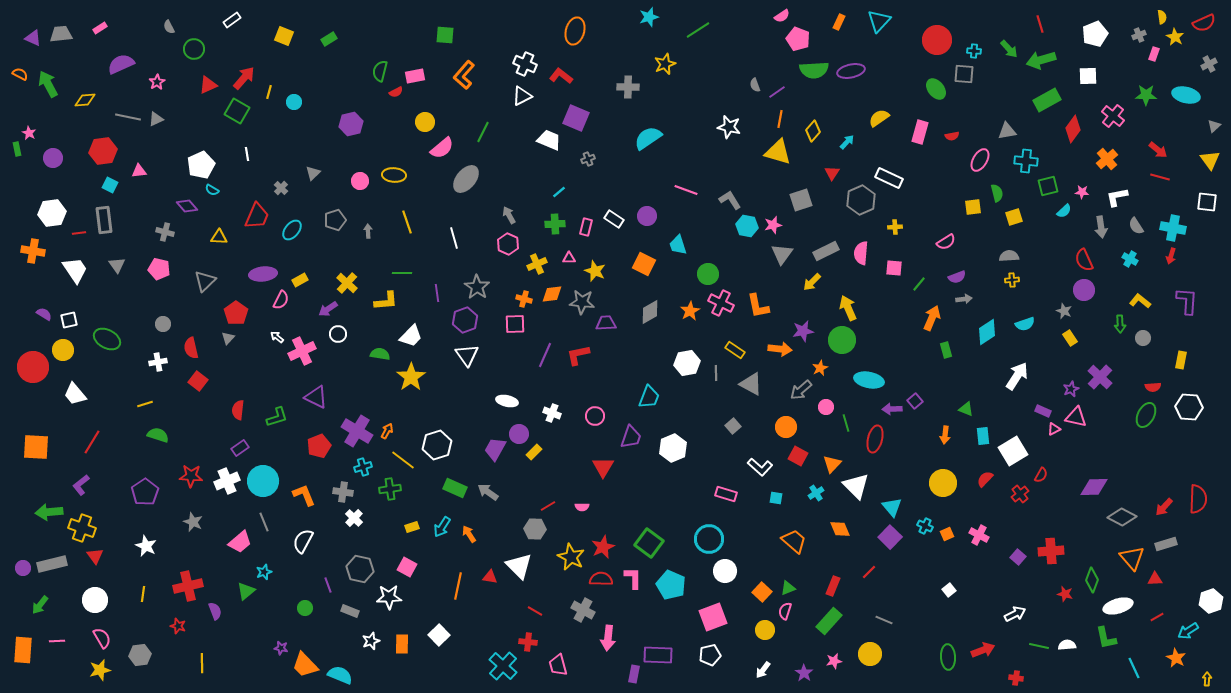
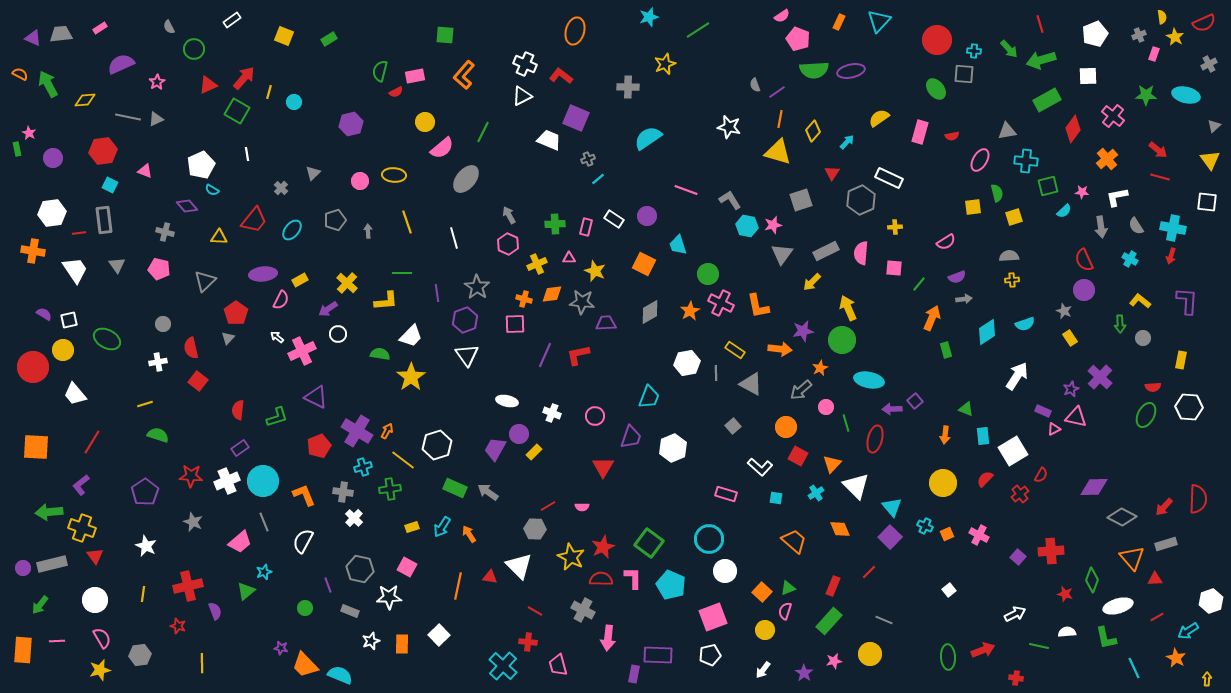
pink triangle at (139, 171): moved 6 px right; rotated 28 degrees clockwise
cyan line at (559, 192): moved 39 px right, 13 px up
red trapezoid at (257, 216): moved 3 px left, 4 px down; rotated 16 degrees clockwise
white semicircle at (1067, 645): moved 13 px up
